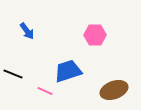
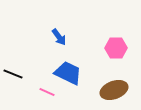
blue arrow: moved 32 px right, 6 px down
pink hexagon: moved 21 px right, 13 px down
blue trapezoid: moved 2 px down; rotated 44 degrees clockwise
pink line: moved 2 px right, 1 px down
